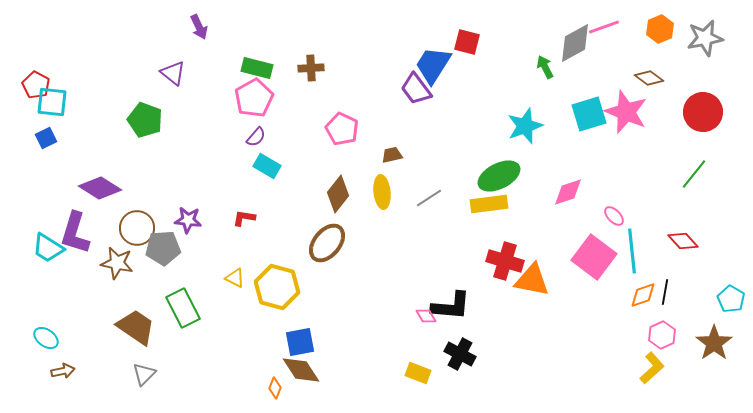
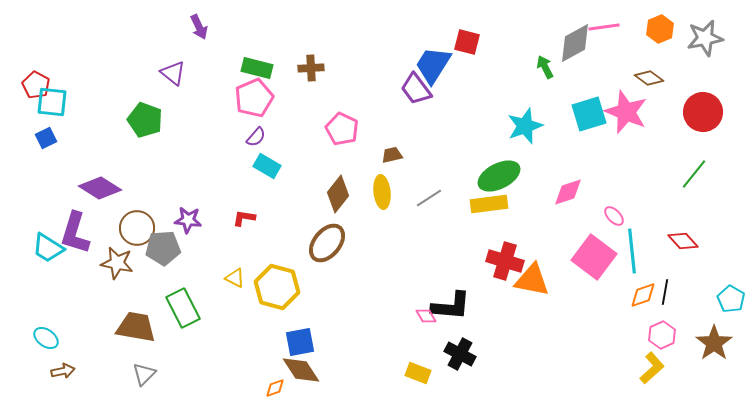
pink line at (604, 27): rotated 12 degrees clockwise
pink pentagon at (254, 98): rotated 6 degrees clockwise
brown trapezoid at (136, 327): rotated 24 degrees counterclockwise
orange diamond at (275, 388): rotated 50 degrees clockwise
